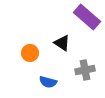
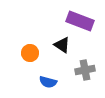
purple rectangle: moved 7 px left, 4 px down; rotated 20 degrees counterclockwise
black triangle: moved 2 px down
